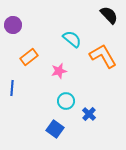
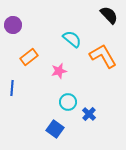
cyan circle: moved 2 px right, 1 px down
